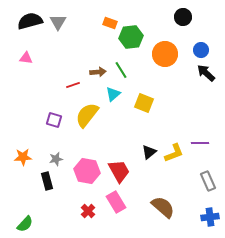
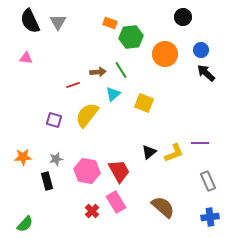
black semicircle: rotated 100 degrees counterclockwise
red cross: moved 4 px right
